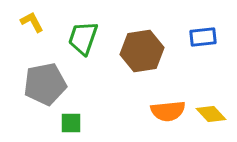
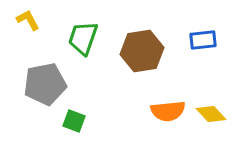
yellow L-shape: moved 4 px left, 2 px up
blue rectangle: moved 3 px down
green square: moved 3 px right, 2 px up; rotated 20 degrees clockwise
